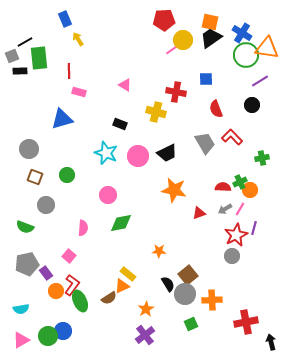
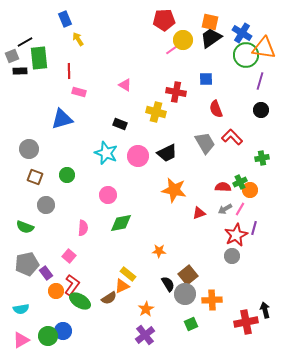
orange triangle at (267, 48): moved 3 px left
purple line at (260, 81): rotated 42 degrees counterclockwise
black circle at (252, 105): moved 9 px right, 5 px down
green ellipse at (80, 301): rotated 35 degrees counterclockwise
black arrow at (271, 342): moved 6 px left, 32 px up
